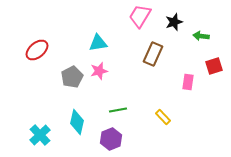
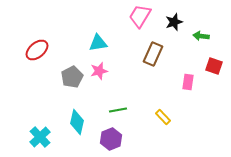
red square: rotated 36 degrees clockwise
cyan cross: moved 2 px down
